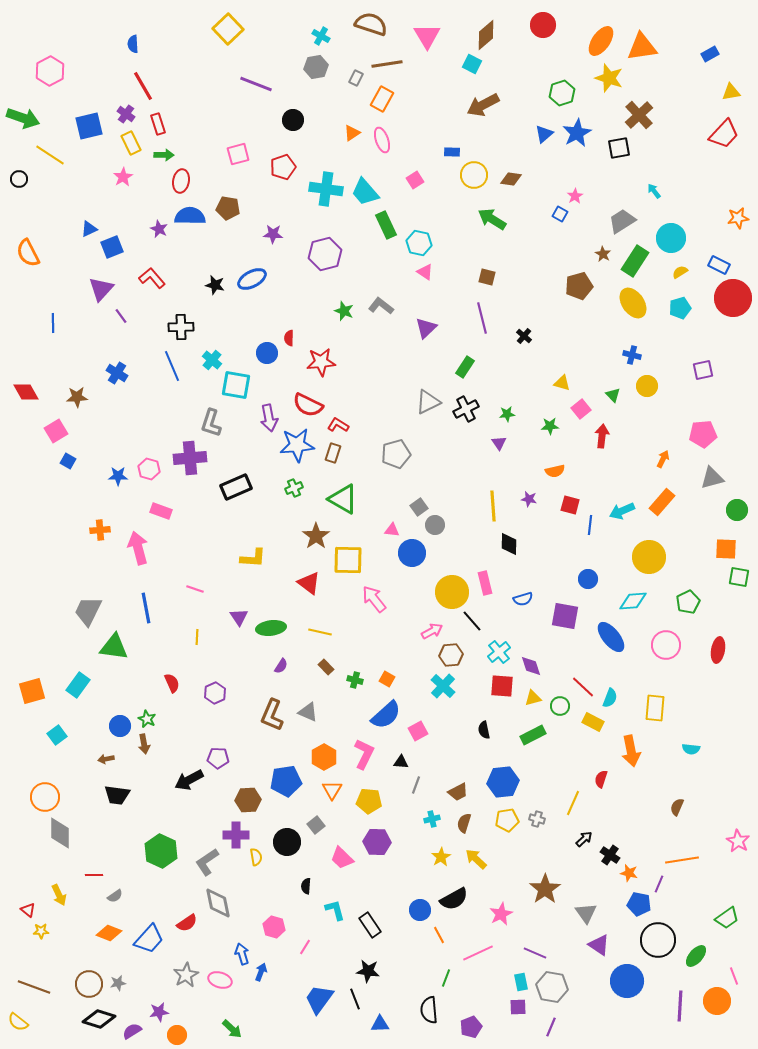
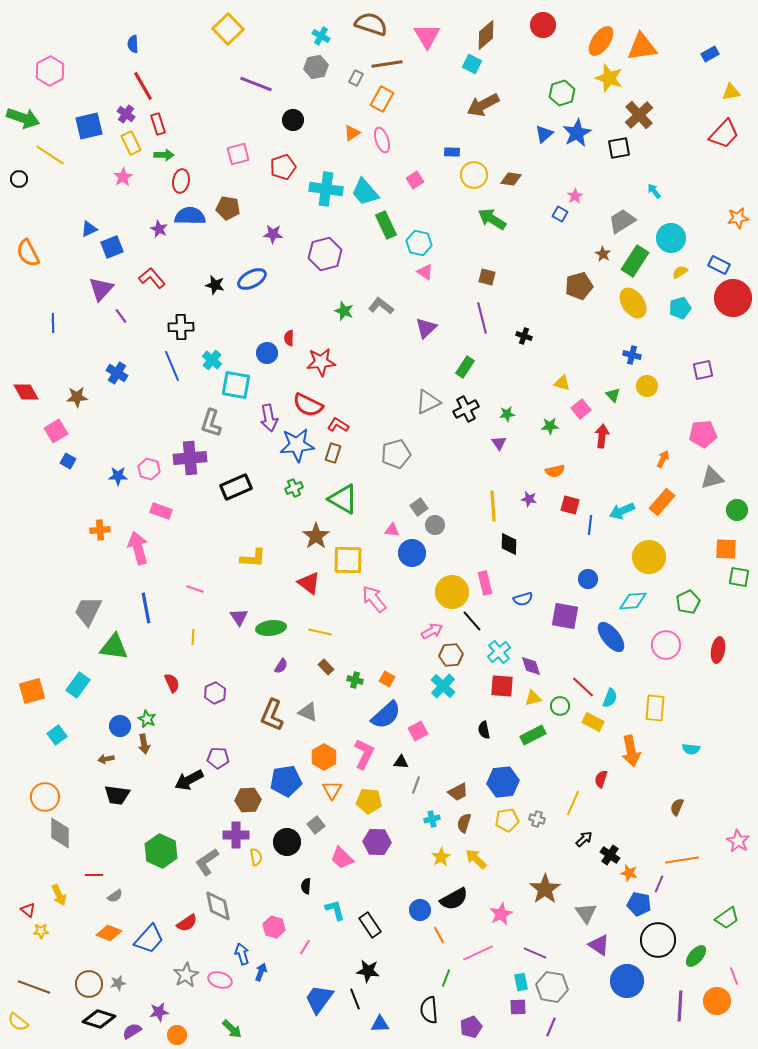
black cross at (524, 336): rotated 21 degrees counterclockwise
yellow line at (197, 637): moved 4 px left
gray diamond at (218, 903): moved 3 px down
